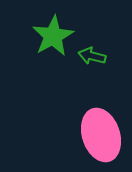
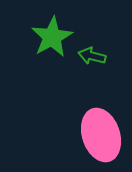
green star: moved 1 px left, 1 px down
